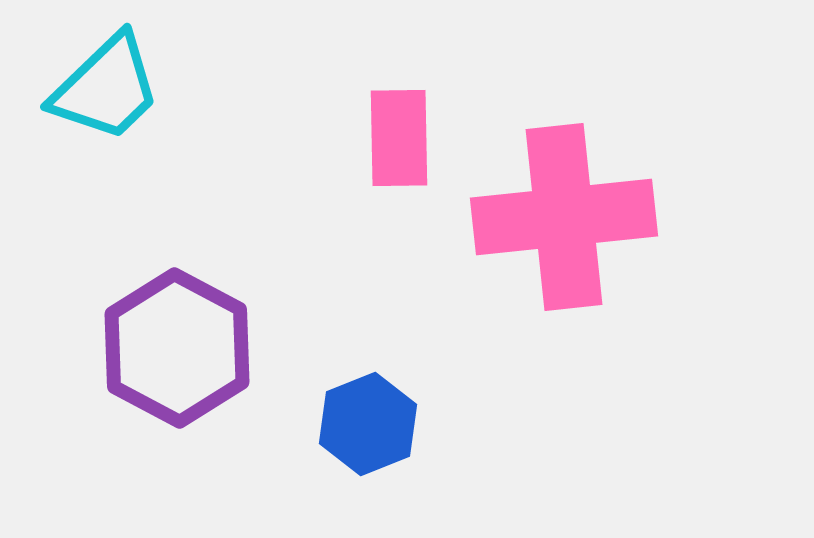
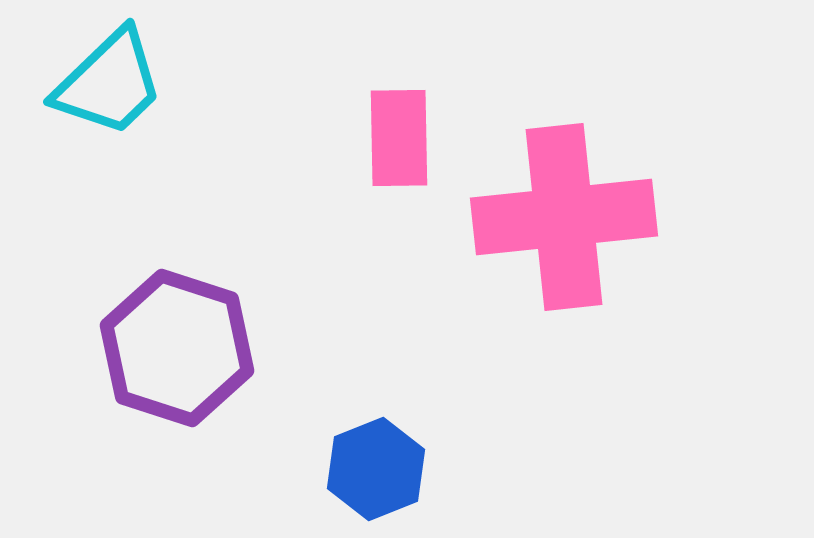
cyan trapezoid: moved 3 px right, 5 px up
purple hexagon: rotated 10 degrees counterclockwise
blue hexagon: moved 8 px right, 45 px down
